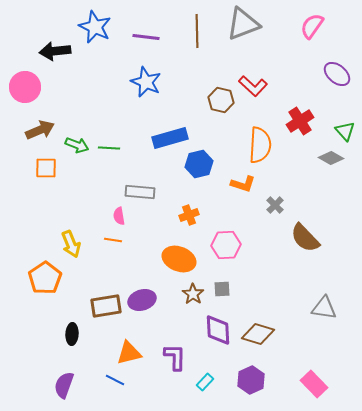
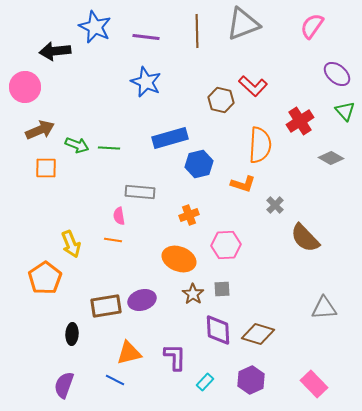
green triangle at (345, 131): moved 20 px up
gray triangle at (324, 308): rotated 12 degrees counterclockwise
